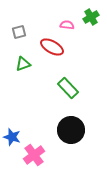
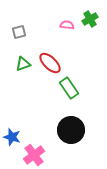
green cross: moved 1 px left, 2 px down
red ellipse: moved 2 px left, 16 px down; rotated 15 degrees clockwise
green rectangle: moved 1 px right; rotated 10 degrees clockwise
